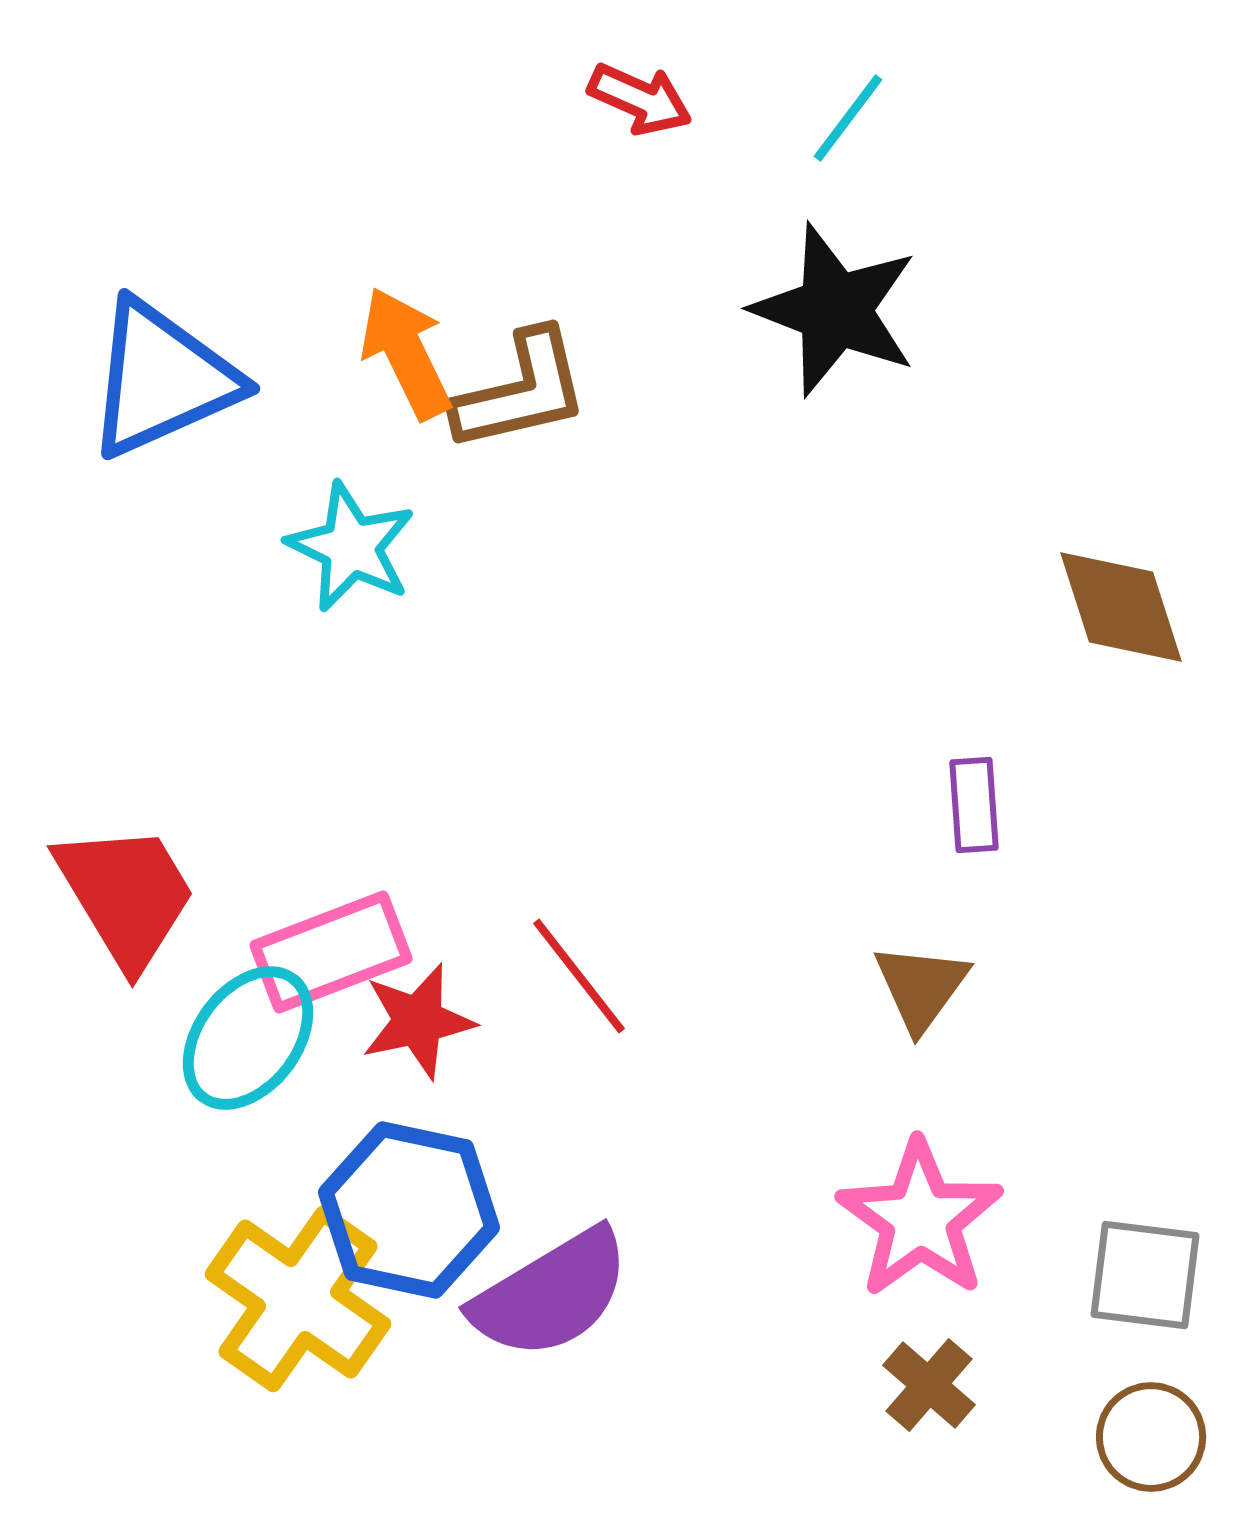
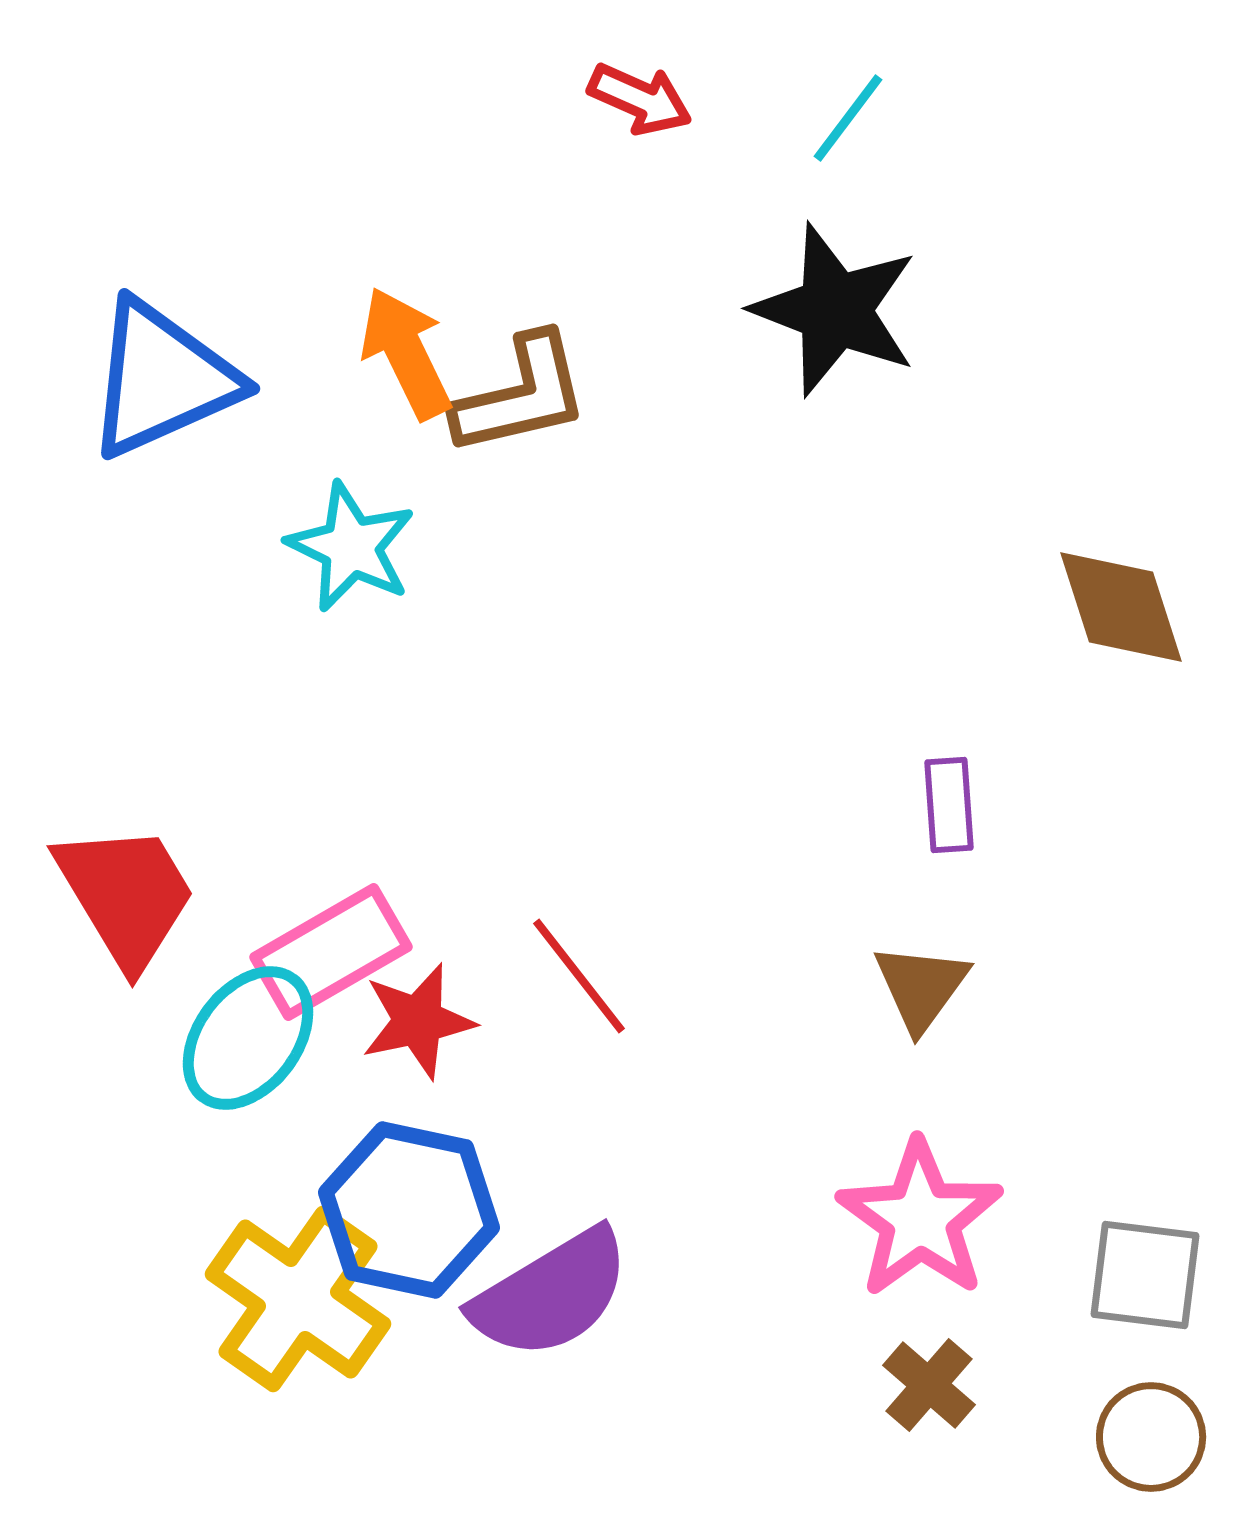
brown L-shape: moved 4 px down
purple rectangle: moved 25 px left
pink rectangle: rotated 9 degrees counterclockwise
